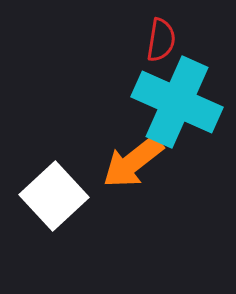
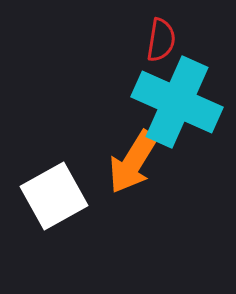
orange arrow: rotated 20 degrees counterclockwise
white square: rotated 14 degrees clockwise
